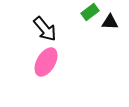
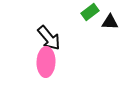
black arrow: moved 4 px right, 9 px down
pink ellipse: rotated 28 degrees counterclockwise
